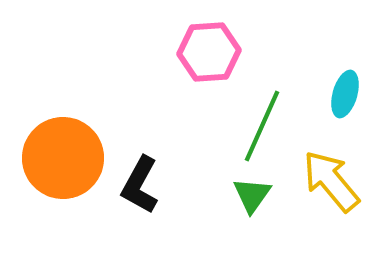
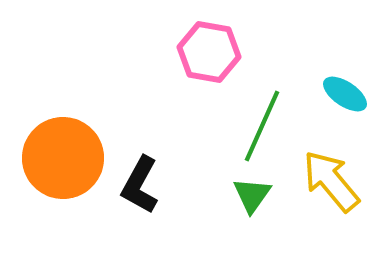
pink hexagon: rotated 14 degrees clockwise
cyan ellipse: rotated 72 degrees counterclockwise
